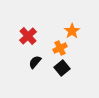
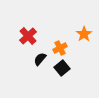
orange star: moved 12 px right, 3 px down
black semicircle: moved 5 px right, 3 px up
